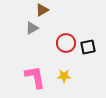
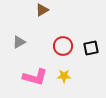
gray triangle: moved 13 px left, 14 px down
red circle: moved 3 px left, 3 px down
black square: moved 3 px right, 1 px down
pink L-shape: rotated 115 degrees clockwise
